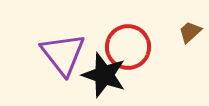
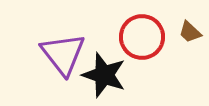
brown trapezoid: rotated 95 degrees counterclockwise
red circle: moved 14 px right, 10 px up
